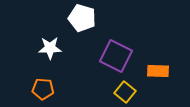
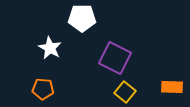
white pentagon: rotated 16 degrees counterclockwise
white star: rotated 30 degrees clockwise
purple square: moved 1 px left, 2 px down
orange rectangle: moved 14 px right, 16 px down
